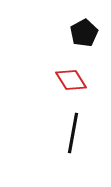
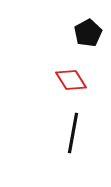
black pentagon: moved 4 px right
